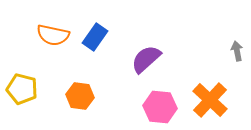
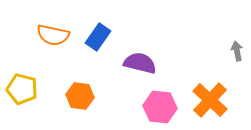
blue rectangle: moved 3 px right
purple semicircle: moved 6 px left, 4 px down; rotated 56 degrees clockwise
